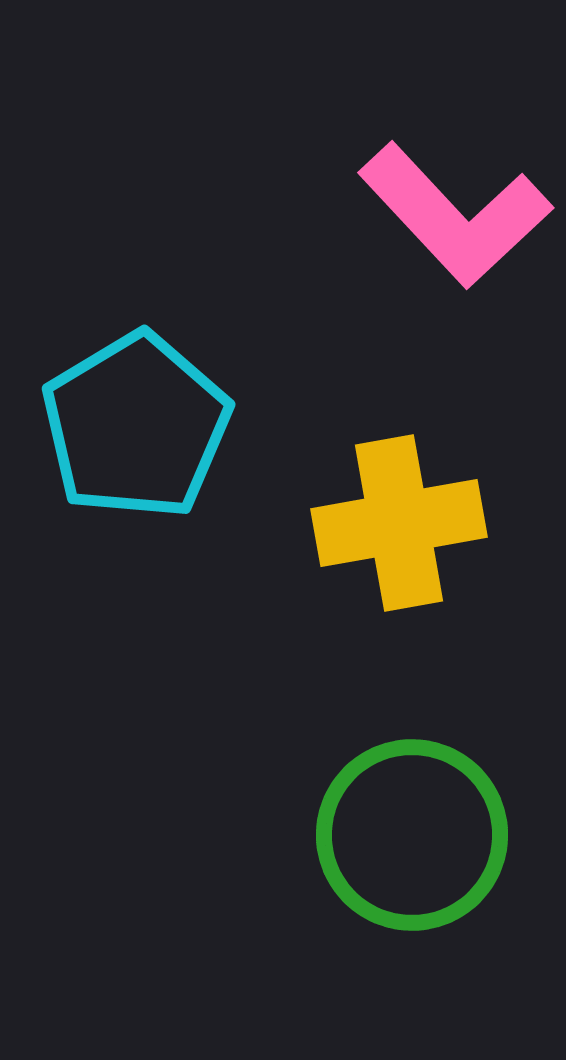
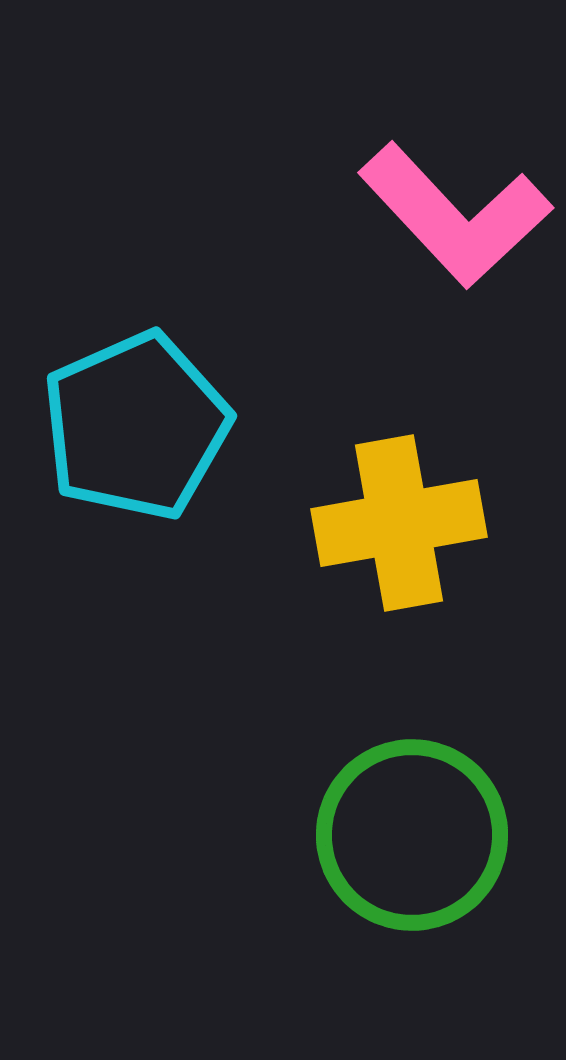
cyan pentagon: rotated 7 degrees clockwise
